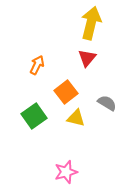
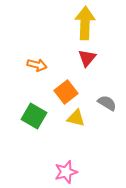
yellow arrow: moved 6 px left; rotated 12 degrees counterclockwise
orange arrow: rotated 78 degrees clockwise
green square: rotated 25 degrees counterclockwise
